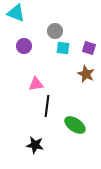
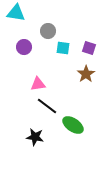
cyan triangle: rotated 12 degrees counterclockwise
gray circle: moved 7 px left
purple circle: moved 1 px down
brown star: rotated 12 degrees clockwise
pink triangle: moved 2 px right
black line: rotated 60 degrees counterclockwise
green ellipse: moved 2 px left
black star: moved 8 px up
